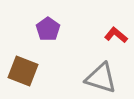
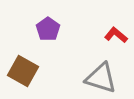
brown square: rotated 8 degrees clockwise
